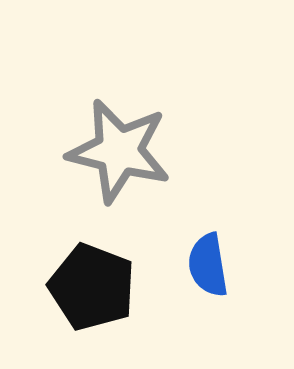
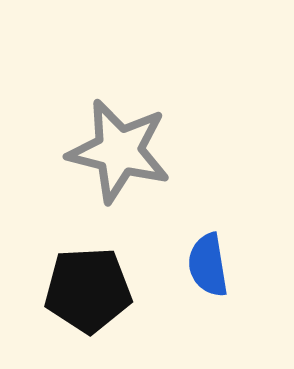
black pentagon: moved 4 px left, 3 px down; rotated 24 degrees counterclockwise
